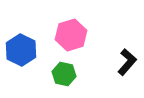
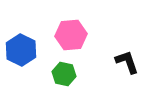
pink hexagon: rotated 12 degrees clockwise
black L-shape: rotated 60 degrees counterclockwise
